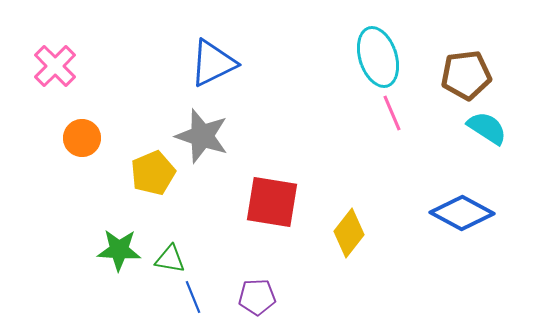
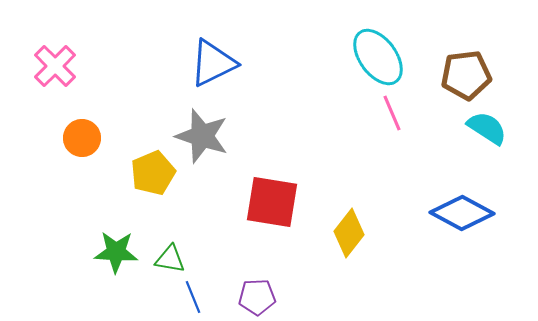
cyan ellipse: rotated 18 degrees counterclockwise
green star: moved 3 px left, 2 px down
